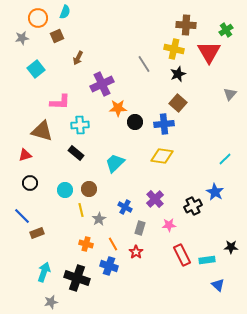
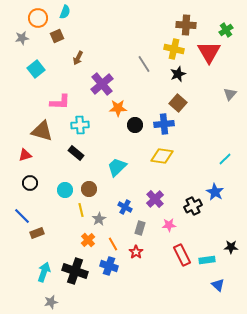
purple cross at (102, 84): rotated 15 degrees counterclockwise
black circle at (135, 122): moved 3 px down
cyan trapezoid at (115, 163): moved 2 px right, 4 px down
orange cross at (86, 244): moved 2 px right, 4 px up; rotated 32 degrees clockwise
black cross at (77, 278): moved 2 px left, 7 px up
